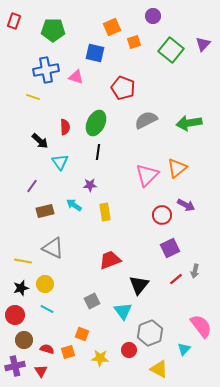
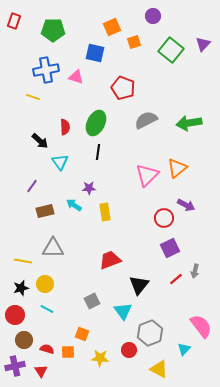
purple star at (90, 185): moved 1 px left, 3 px down
red circle at (162, 215): moved 2 px right, 3 px down
gray triangle at (53, 248): rotated 25 degrees counterclockwise
orange square at (68, 352): rotated 16 degrees clockwise
